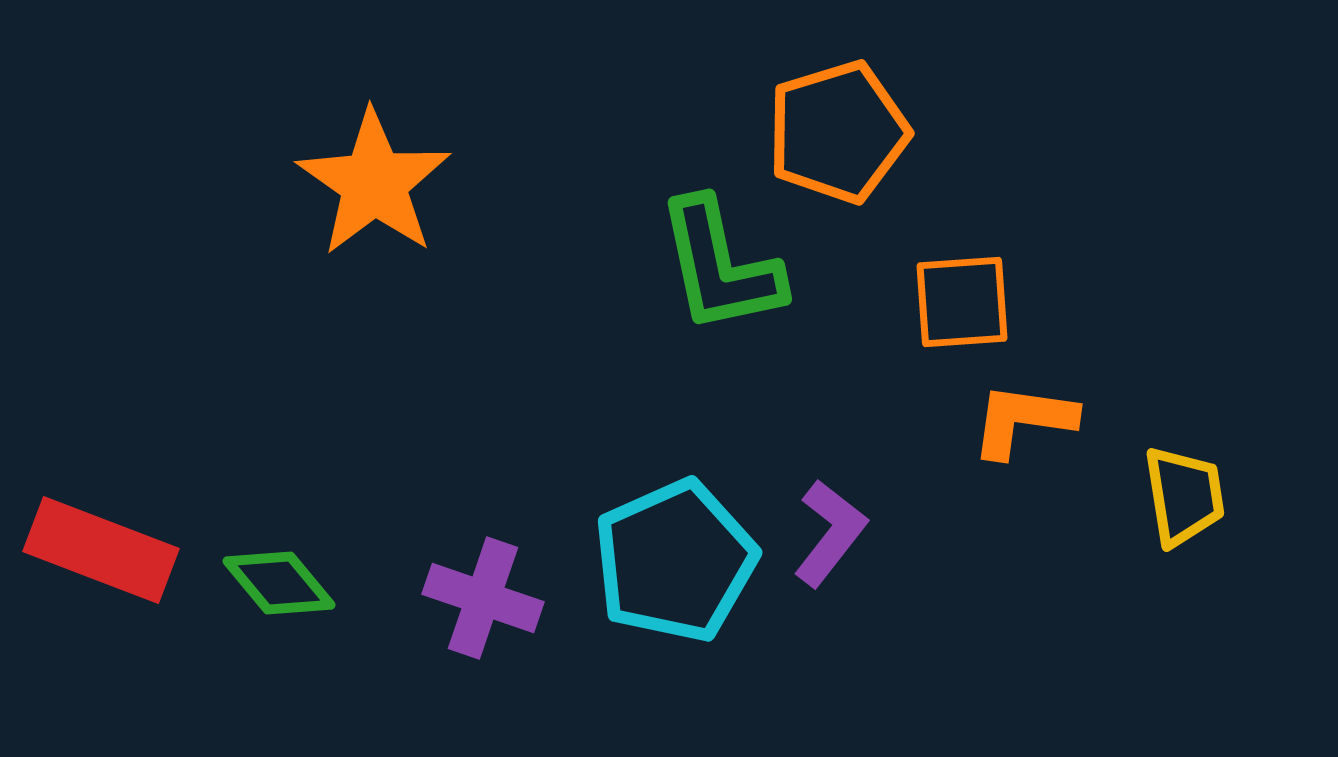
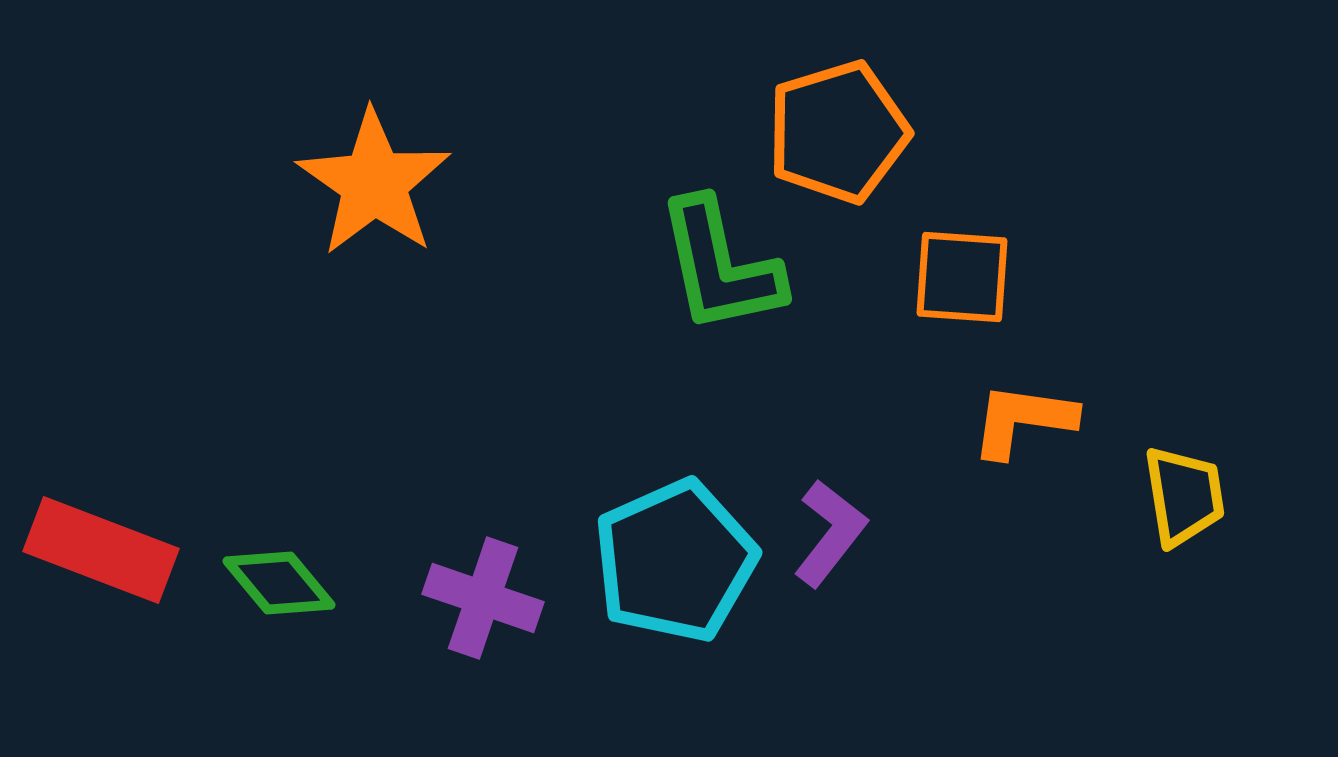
orange square: moved 25 px up; rotated 8 degrees clockwise
